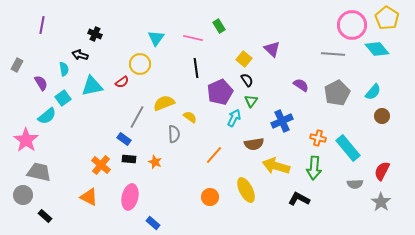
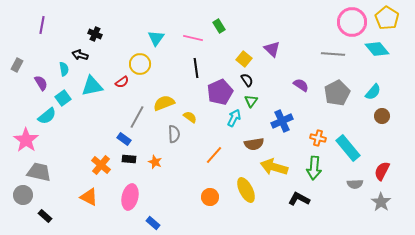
pink circle at (352, 25): moved 3 px up
yellow arrow at (276, 166): moved 2 px left, 1 px down
